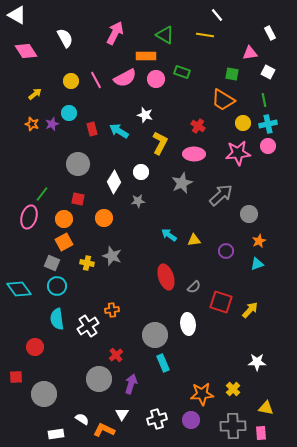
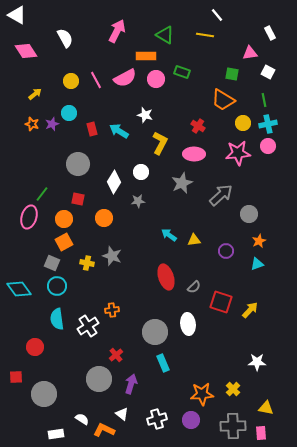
pink arrow at (115, 33): moved 2 px right, 2 px up
gray circle at (155, 335): moved 3 px up
white triangle at (122, 414): rotated 24 degrees counterclockwise
